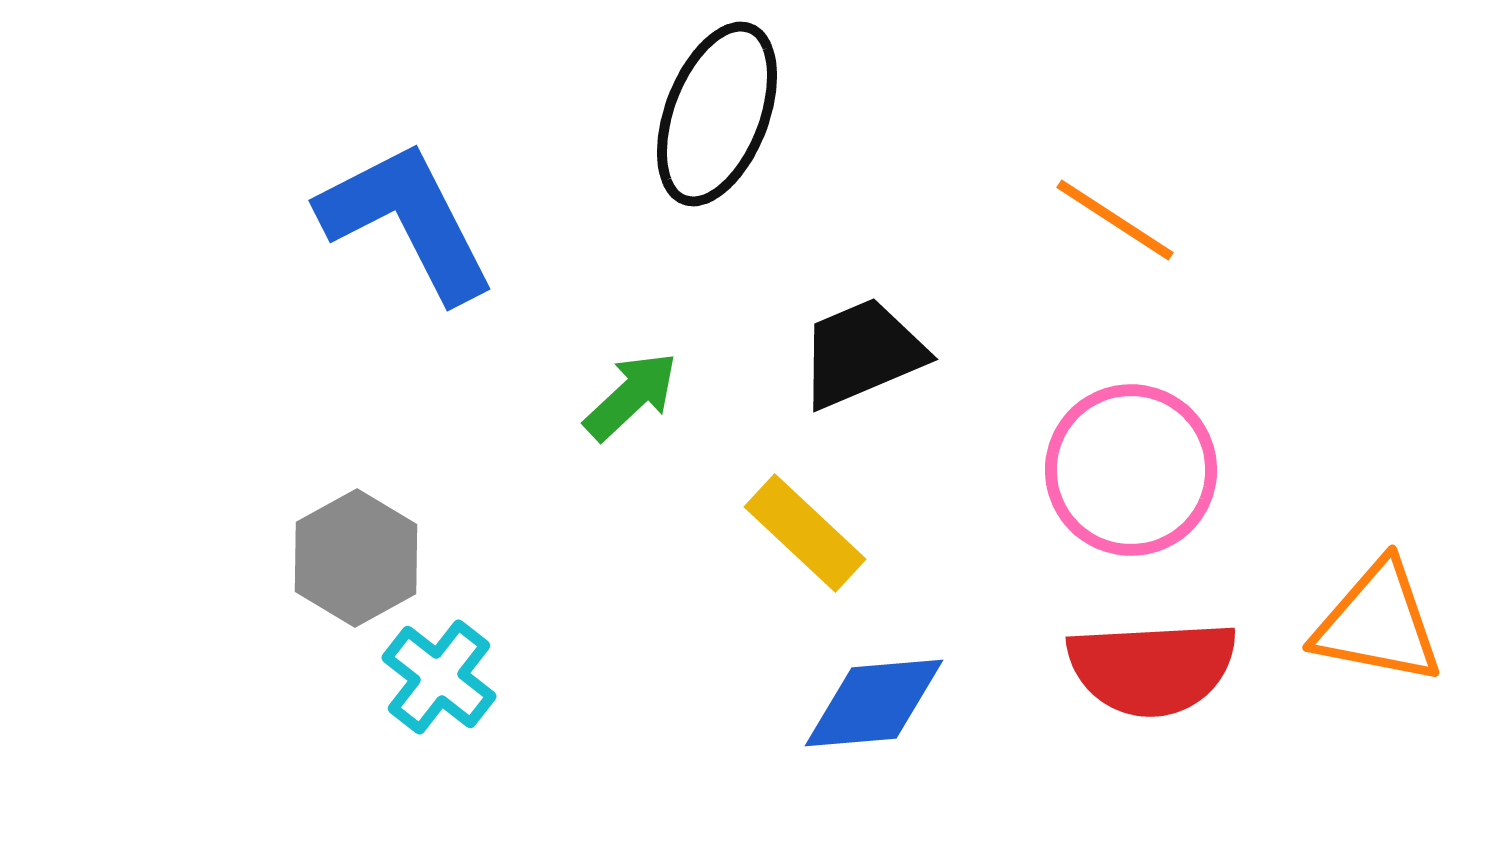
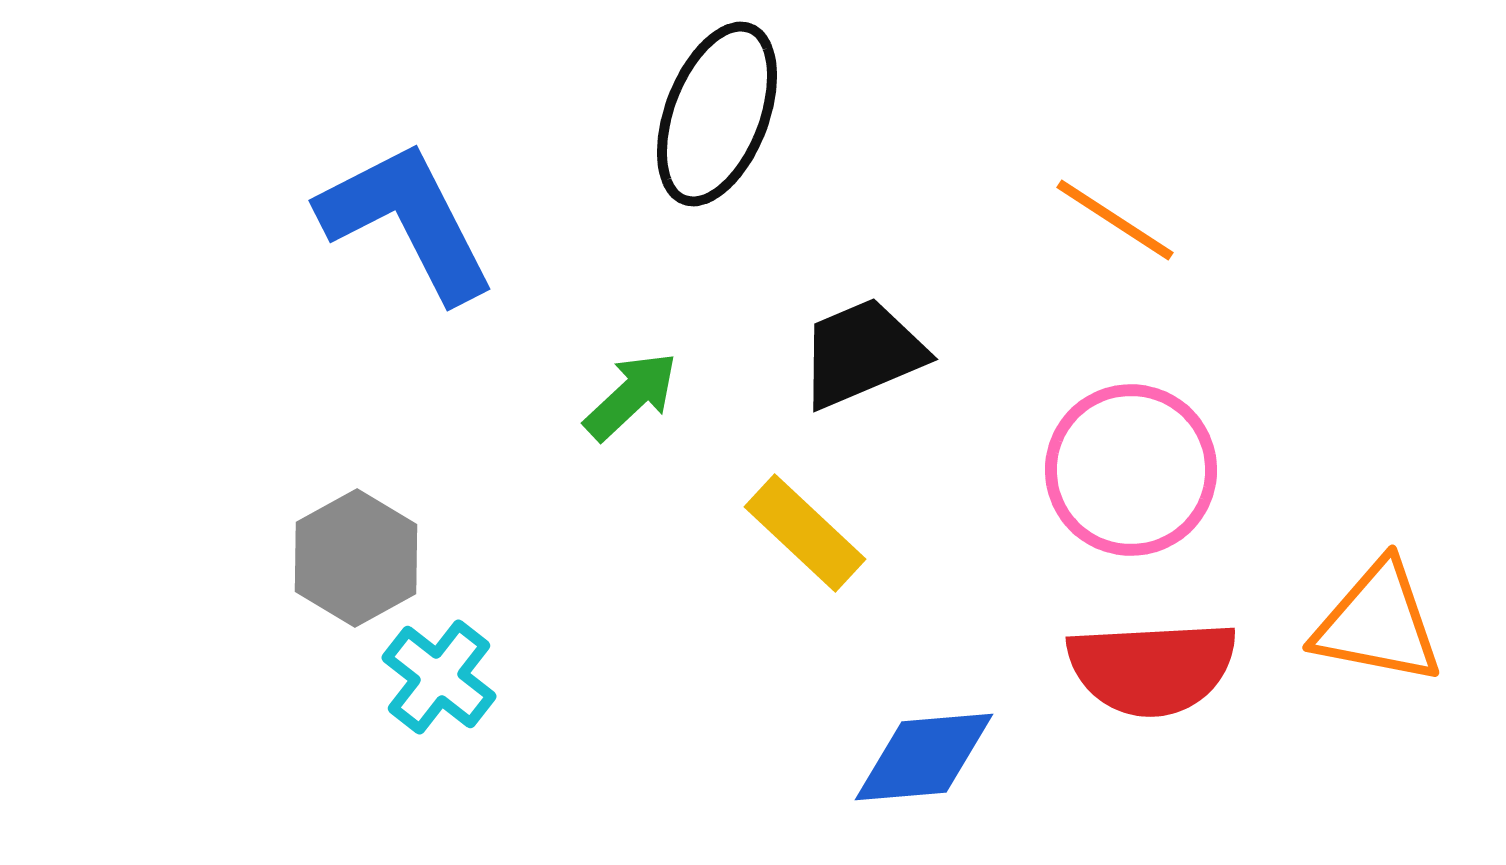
blue diamond: moved 50 px right, 54 px down
